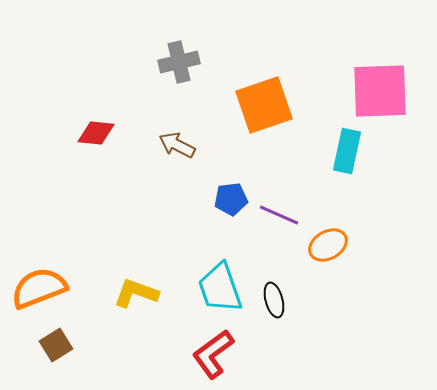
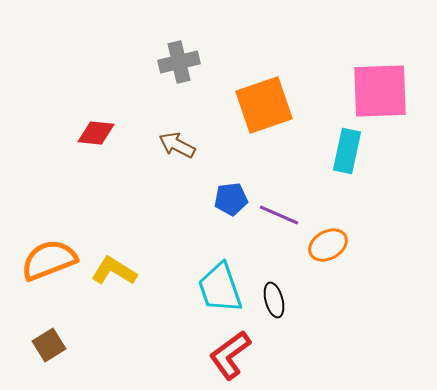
orange semicircle: moved 10 px right, 28 px up
yellow L-shape: moved 22 px left, 22 px up; rotated 12 degrees clockwise
brown square: moved 7 px left
red L-shape: moved 17 px right, 1 px down
